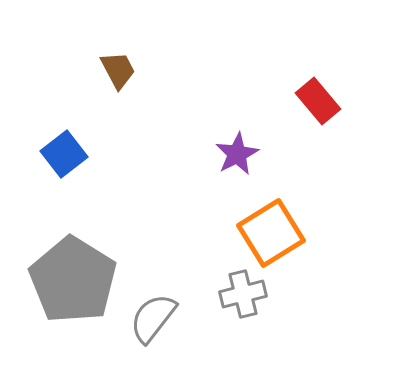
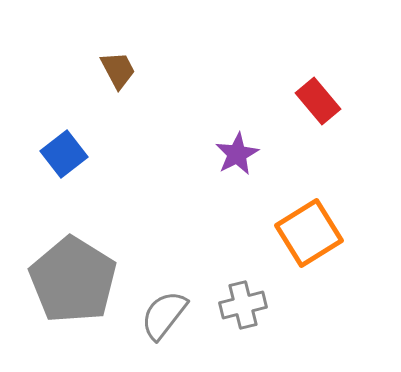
orange square: moved 38 px right
gray cross: moved 11 px down
gray semicircle: moved 11 px right, 3 px up
